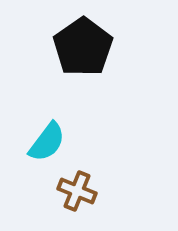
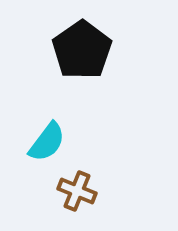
black pentagon: moved 1 px left, 3 px down
